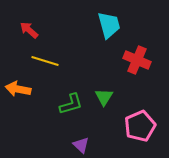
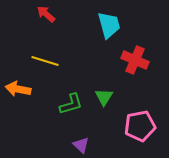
red arrow: moved 17 px right, 16 px up
red cross: moved 2 px left
pink pentagon: rotated 12 degrees clockwise
